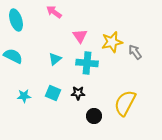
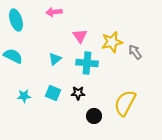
pink arrow: rotated 42 degrees counterclockwise
